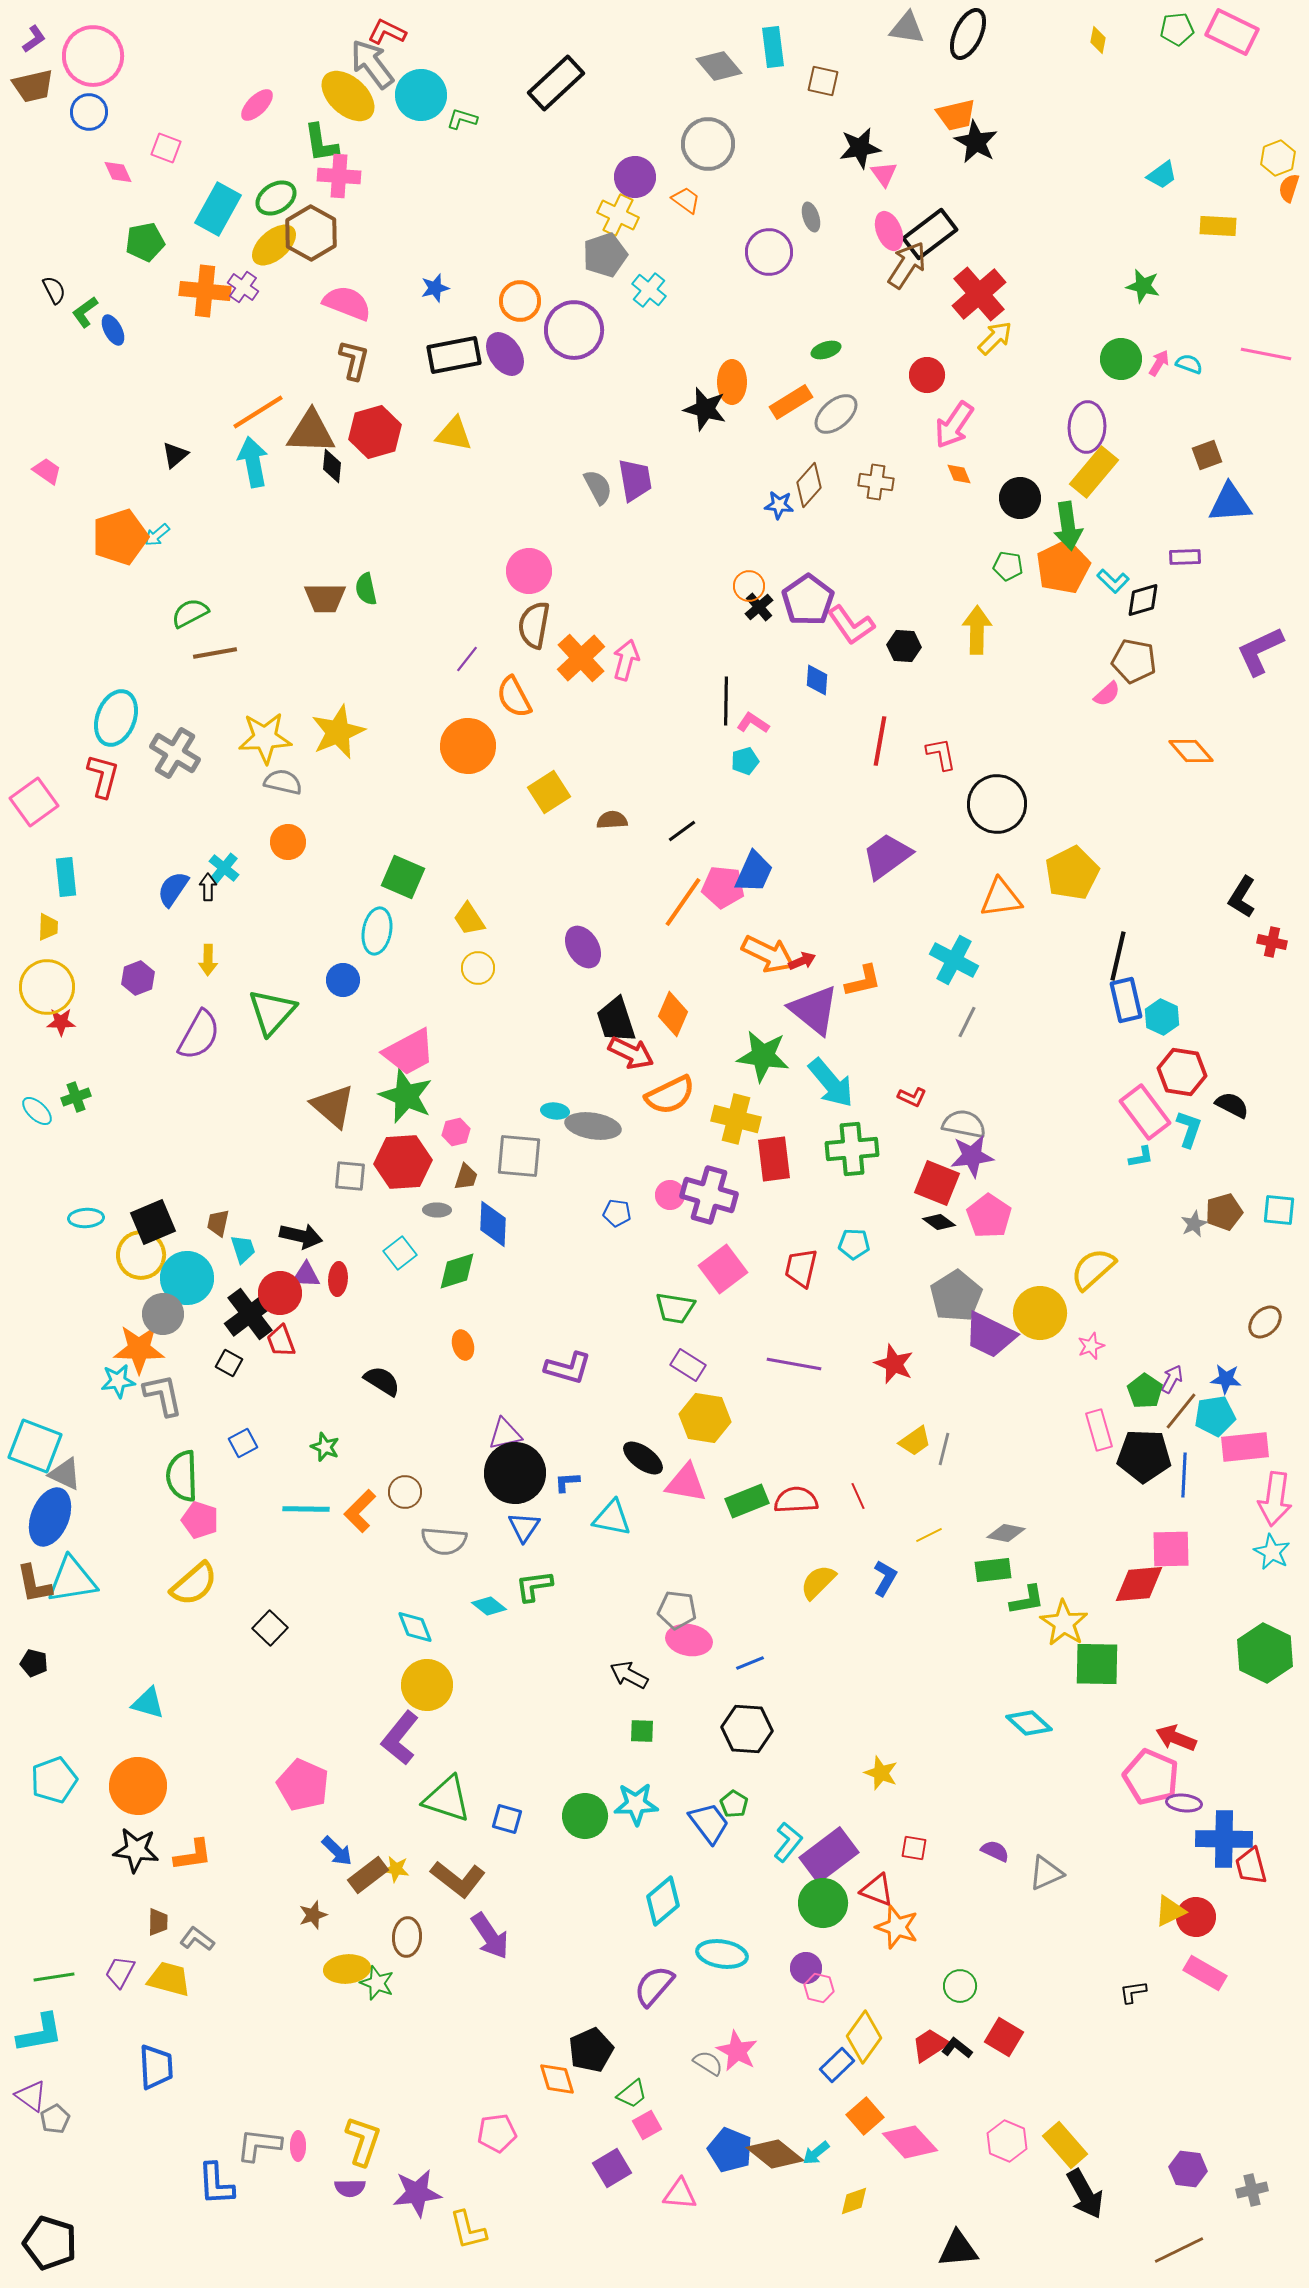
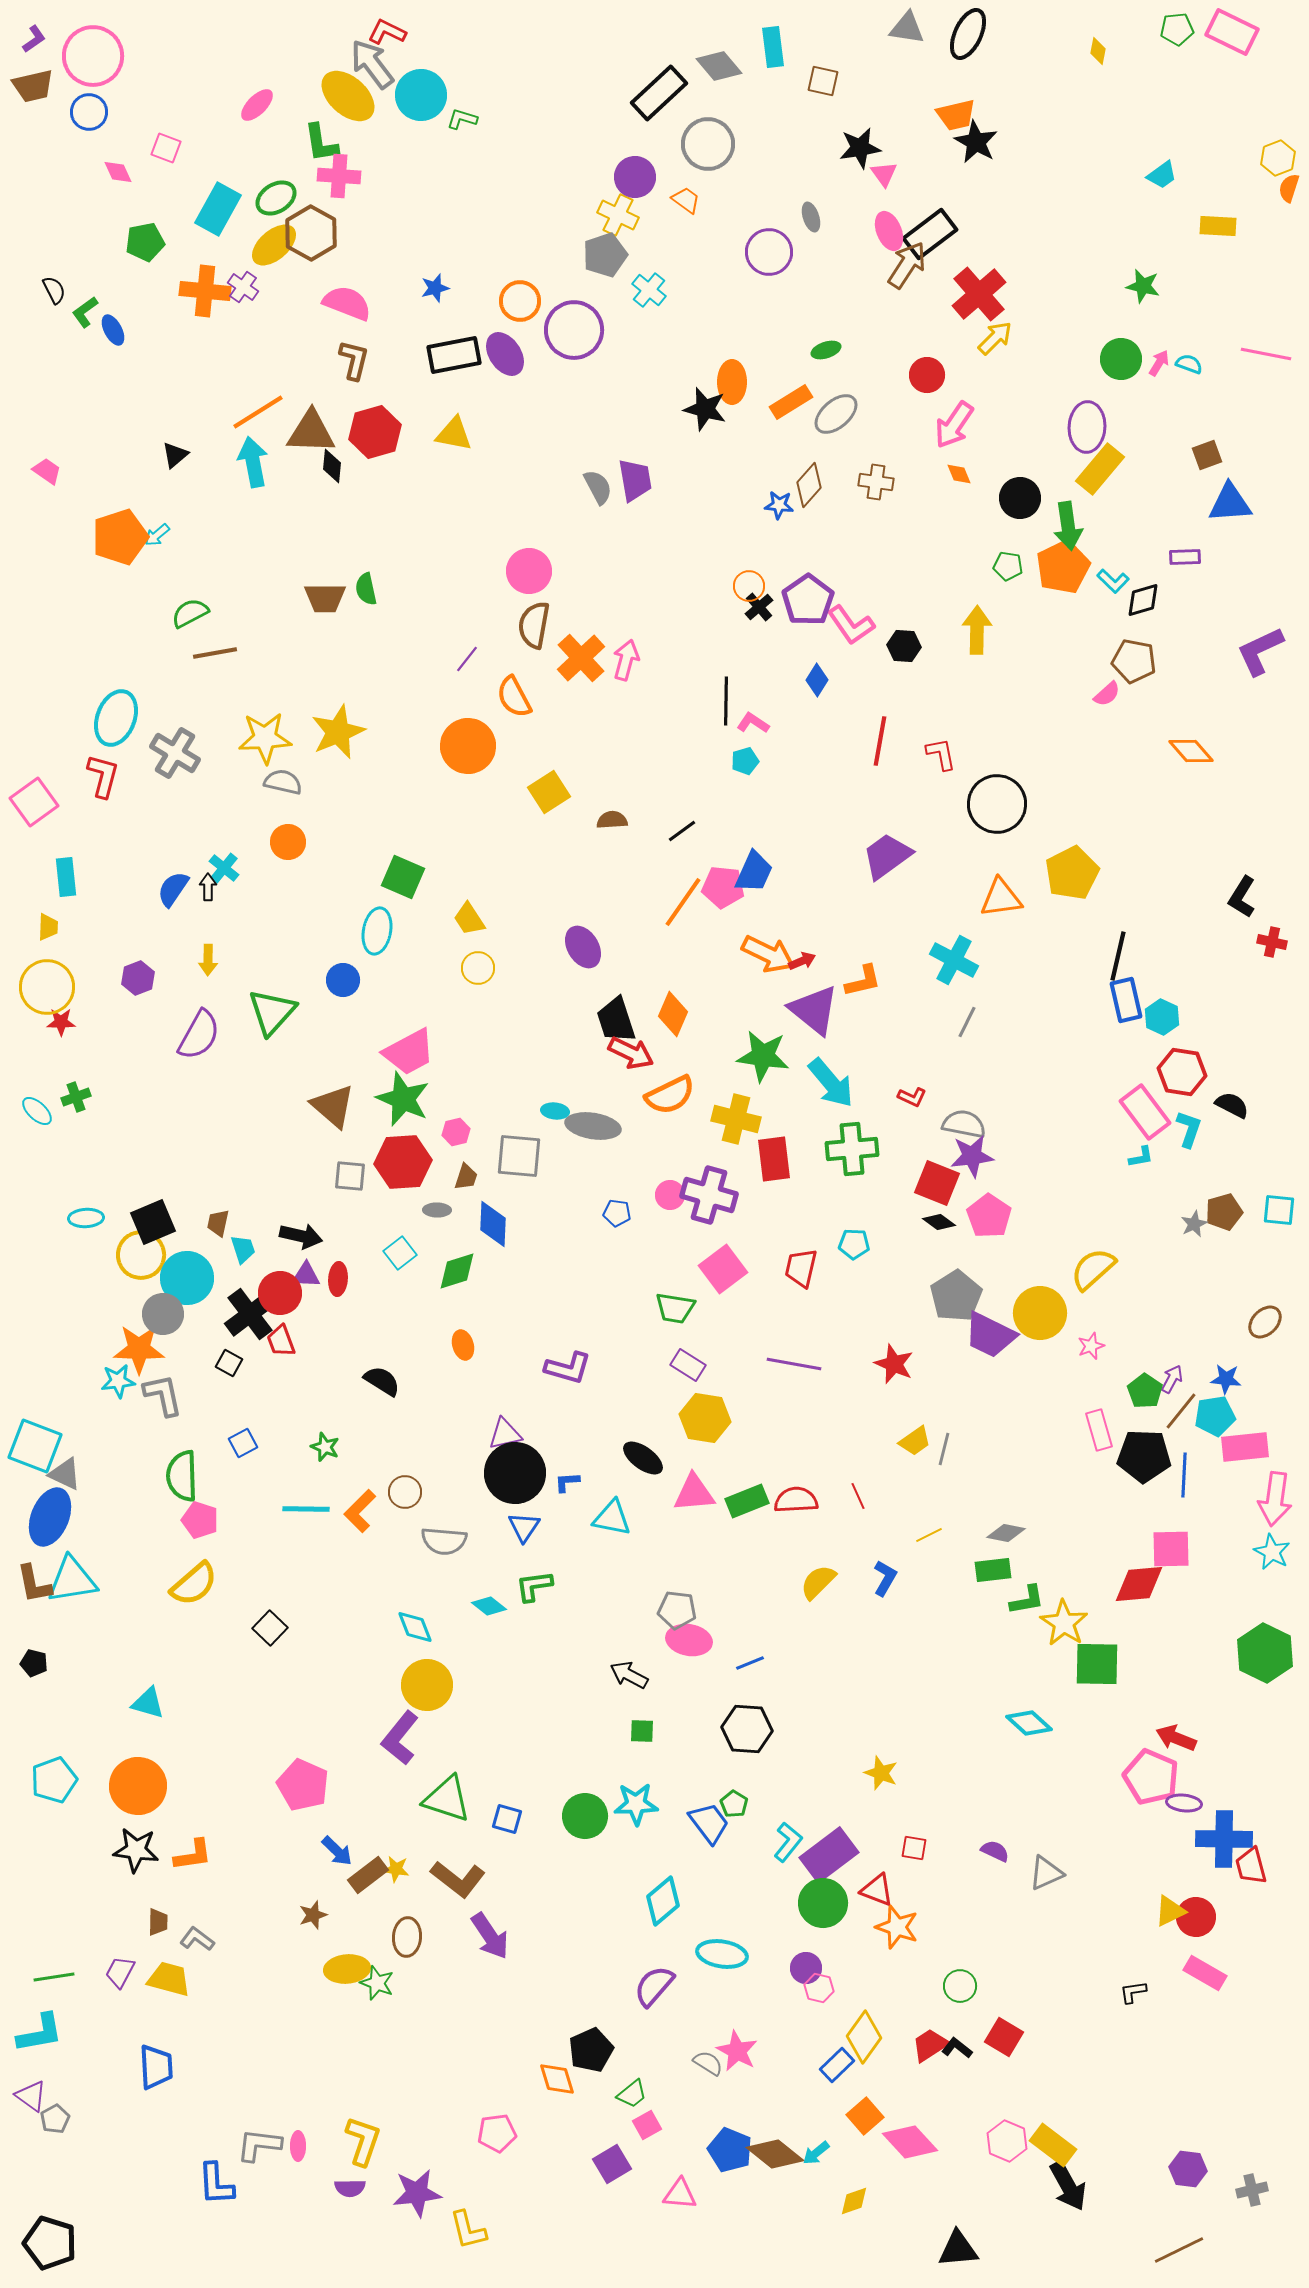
yellow diamond at (1098, 40): moved 11 px down
black rectangle at (556, 83): moved 103 px right, 10 px down
yellow rectangle at (1094, 472): moved 6 px right, 3 px up
blue diamond at (817, 680): rotated 28 degrees clockwise
green star at (406, 1096): moved 3 px left, 3 px down
pink triangle at (686, 1483): moved 8 px right, 10 px down; rotated 15 degrees counterclockwise
yellow rectangle at (1065, 2145): moved 12 px left; rotated 12 degrees counterclockwise
purple square at (612, 2168): moved 4 px up
black arrow at (1085, 2194): moved 17 px left, 8 px up
